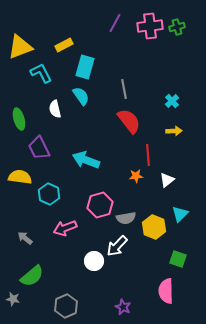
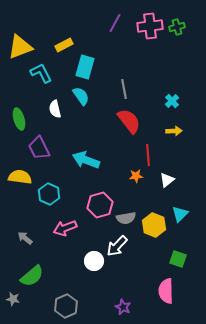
yellow hexagon: moved 2 px up
